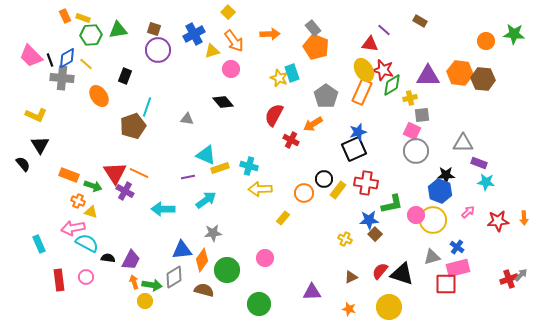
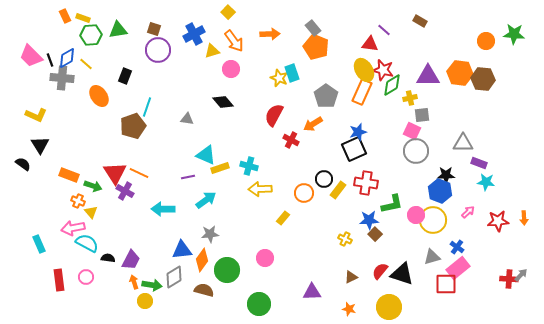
black semicircle at (23, 164): rotated 14 degrees counterclockwise
yellow triangle at (91, 212): rotated 32 degrees clockwise
gray star at (213, 233): moved 3 px left, 1 px down
pink rectangle at (458, 268): rotated 25 degrees counterclockwise
red cross at (509, 279): rotated 24 degrees clockwise
